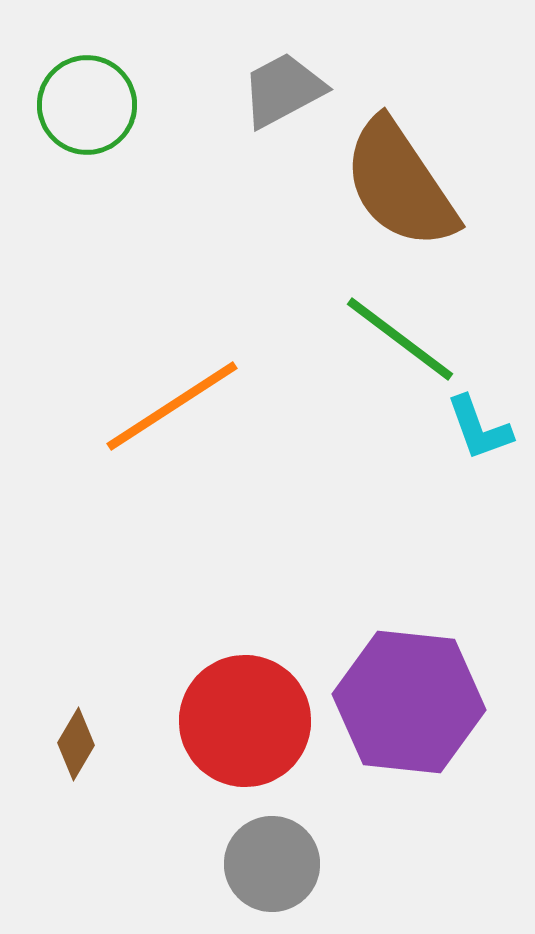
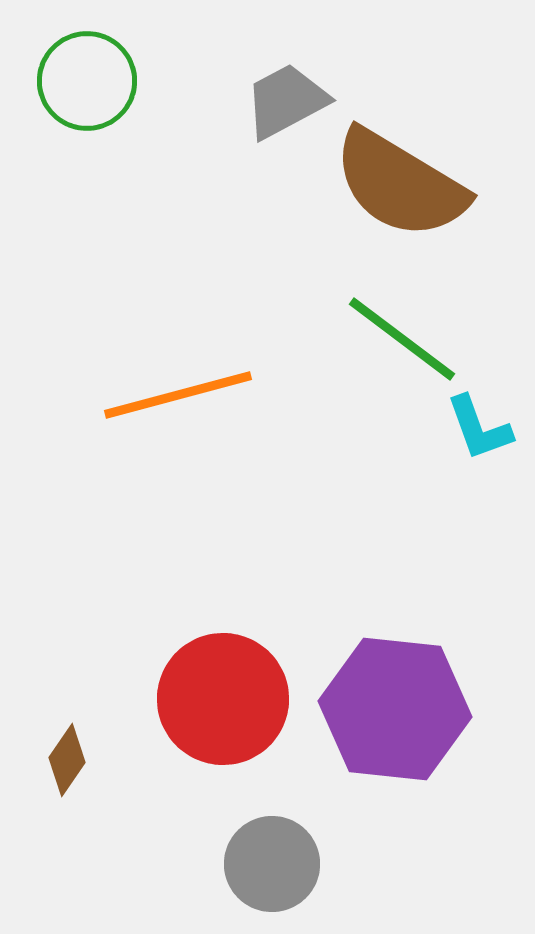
gray trapezoid: moved 3 px right, 11 px down
green circle: moved 24 px up
brown semicircle: rotated 25 degrees counterclockwise
green line: moved 2 px right
orange line: moved 6 px right, 11 px up; rotated 18 degrees clockwise
purple hexagon: moved 14 px left, 7 px down
red circle: moved 22 px left, 22 px up
brown diamond: moved 9 px left, 16 px down; rotated 4 degrees clockwise
